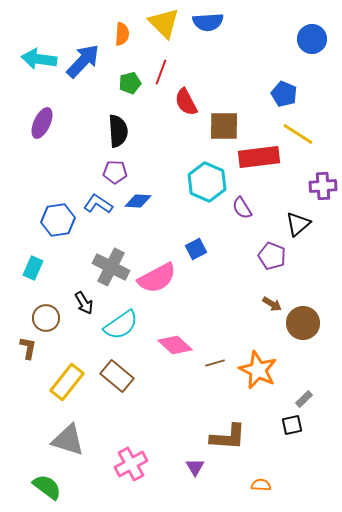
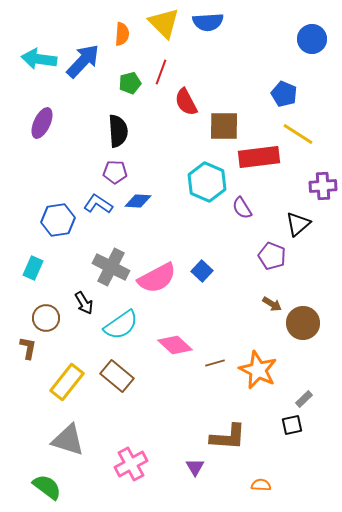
blue square at (196, 249): moved 6 px right, 22 px down; rotated 20 degrees counterclockwise
